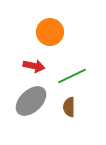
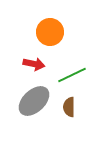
red arrow: moved 2 px up
green line: moved 1 px up
gray ellipse: moved 3 px right
